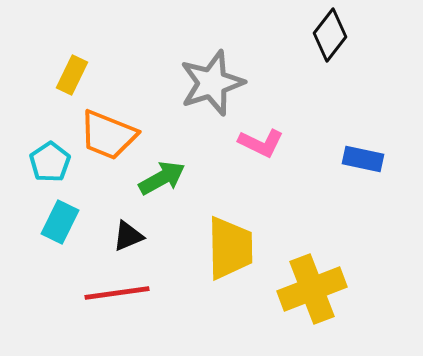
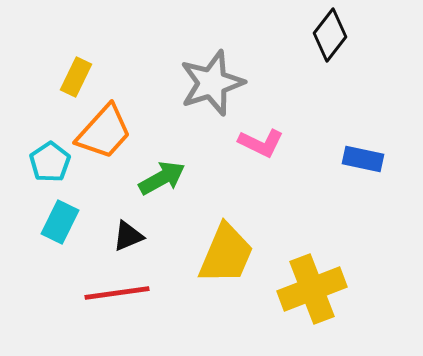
yellow rectangle: moved 4 px right, 2 px down
orange trapezoid: moved 4 px left, 3 px up; rotated 70 degrees counterclockwise
yellow trapezoid: moved 4 px left, 6 px down; rotated 24 degrees clockwise
